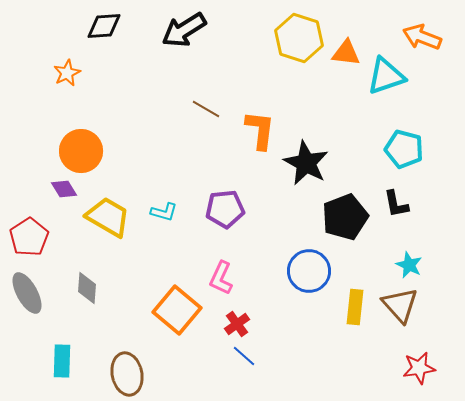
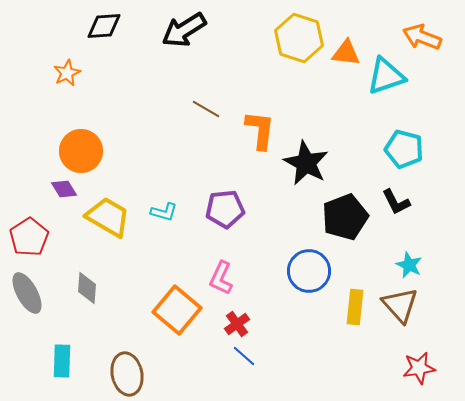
black L-shape: moved 2 px up; rotated 16 degrees counterclockwise
